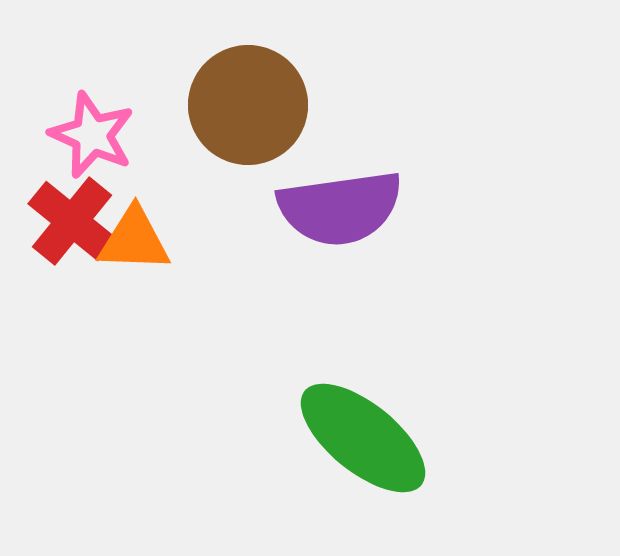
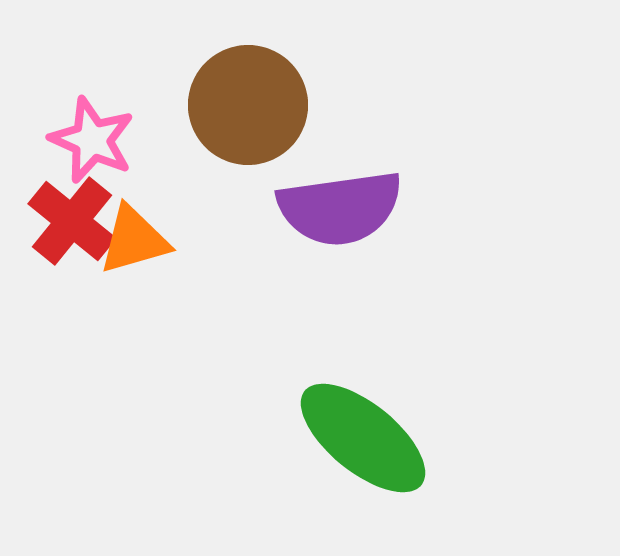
pink star: moved 5 px down
orange triangle: rotated 18 degrees counterclockwise
